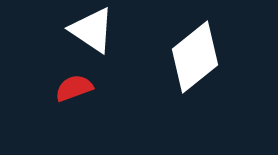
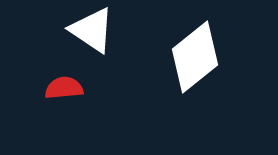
red semicircle: moved 10 px left; rotated 15 degrees clockwise
